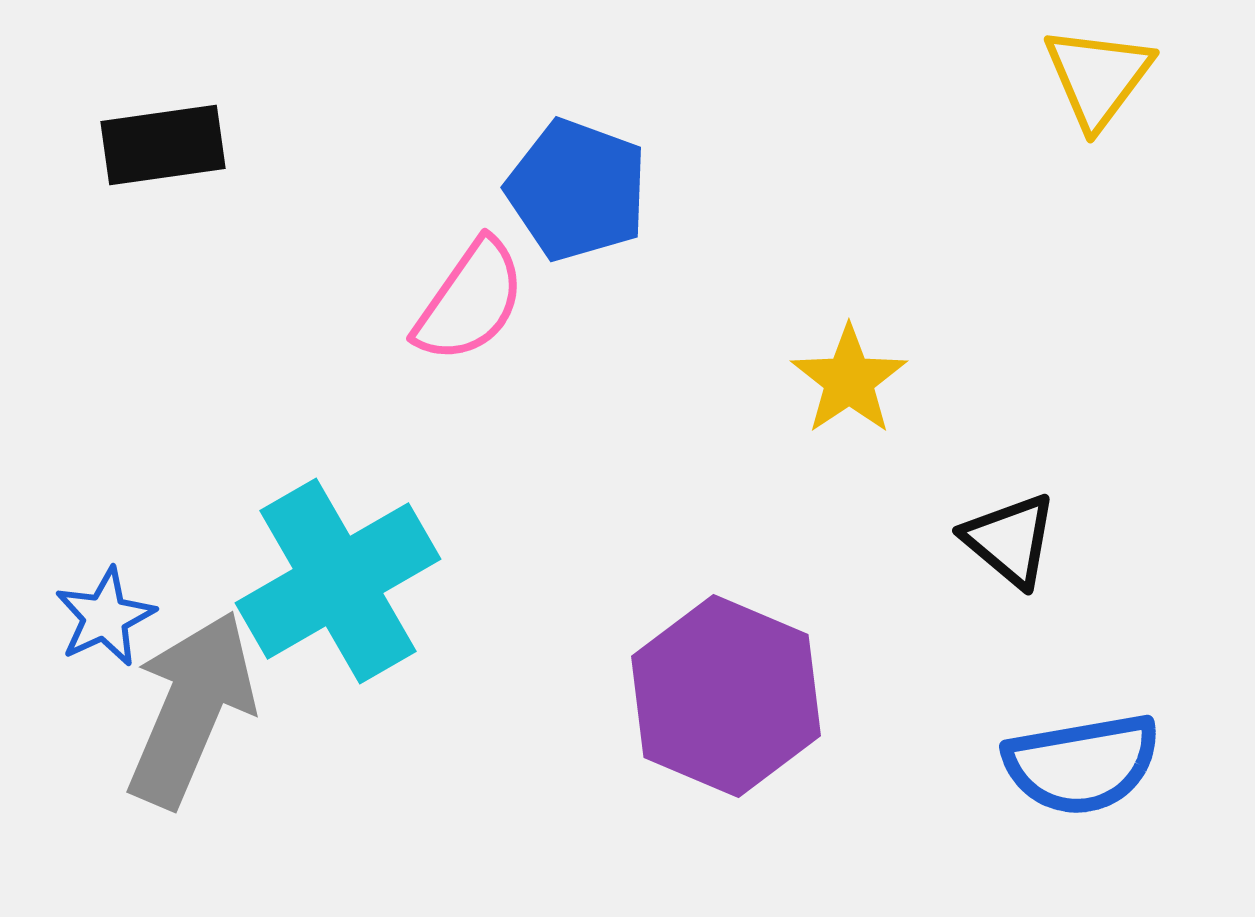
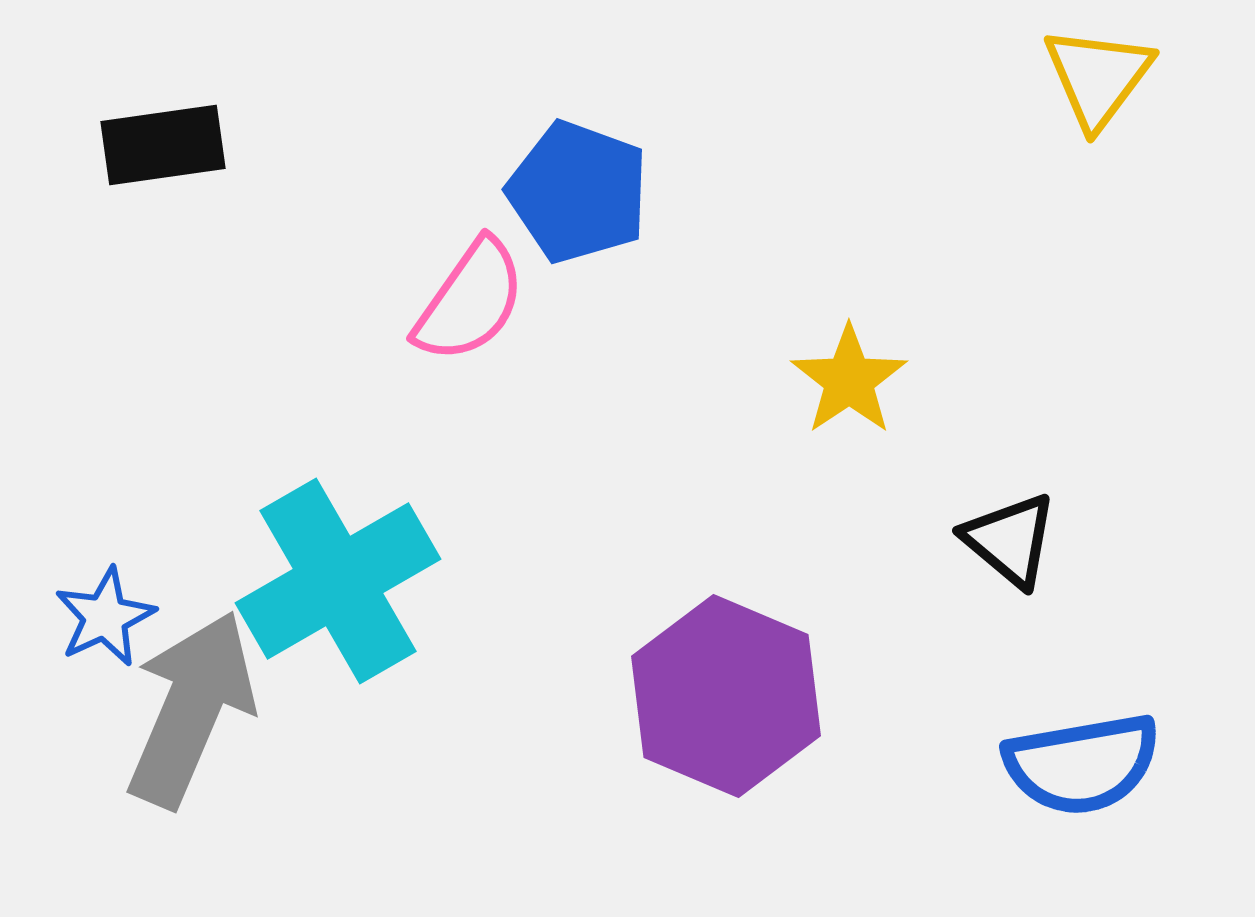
blue pentagon: moved 1 px right, 2 px down
